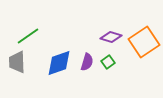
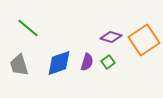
green line: moved 8 px up; rotated 75 degrees clockwise
orange square: moved 2 px up
gray trapezoid: moved 2 px right, 3 px down; rotated 15 degrees counterclockwise
